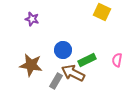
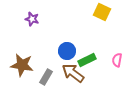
blue circle: moved 4 px right, 1 px down
brown star: moved 9 px left
brown arrow: rotated 10 degrees clockwise
gray rectangle: moved 10 px left, 4 px up
